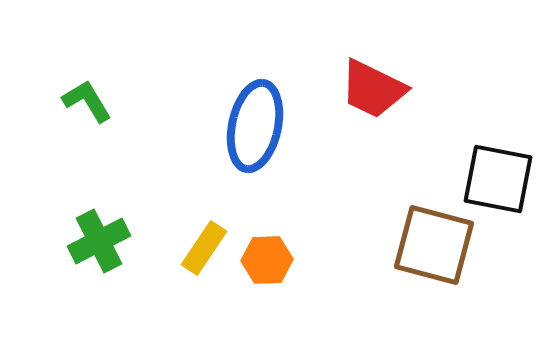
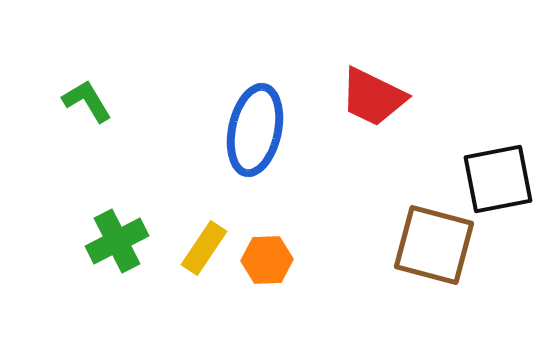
red trapezoid: moved 8 px down
blue ellipse: moved 4 px down
black square: rotated 22 degrees counterclockwise
green cross: moved 18 px right
